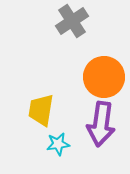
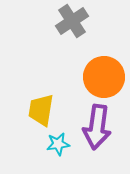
purple arrow: moved 4 px left, 3 px down
